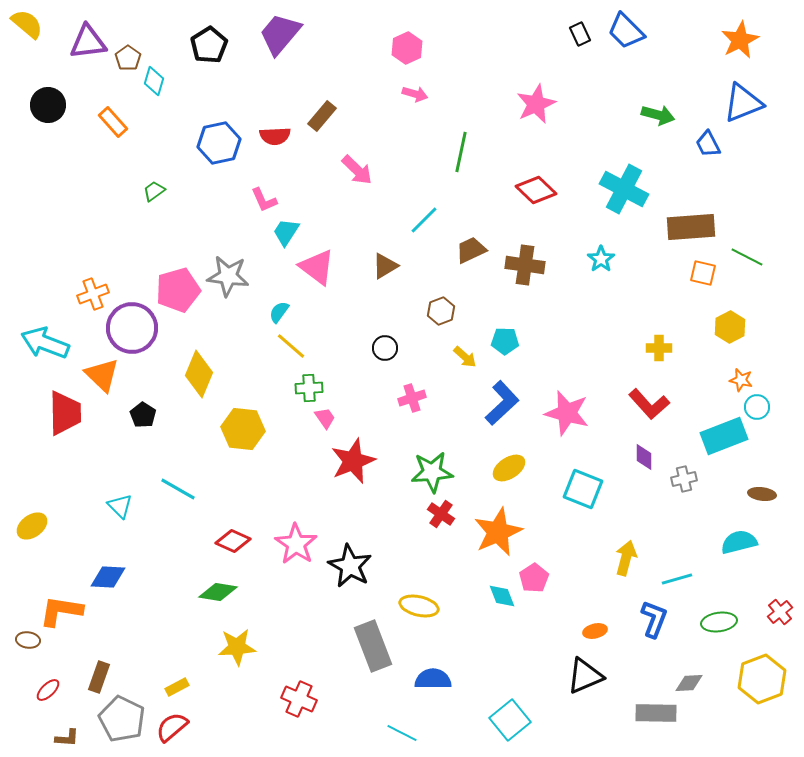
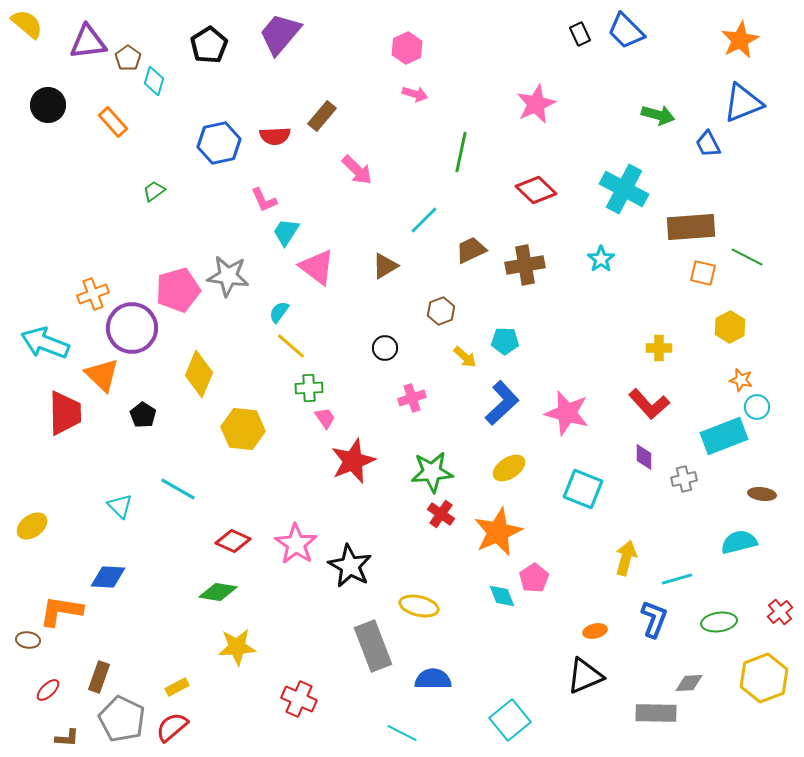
brown cross at (525, 265): rotated 18 degrees counterclockwise
yellow hexagon at (762, 679): moved 2 px right, 1 px up
